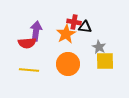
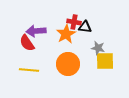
purple arrow: rotated 102 degrees counterclockwise
red semicircle: rotated 60 degrees clockwise
gray star: moved 1 px left, 1 px down; rotated 16 degrees counterclockwise
